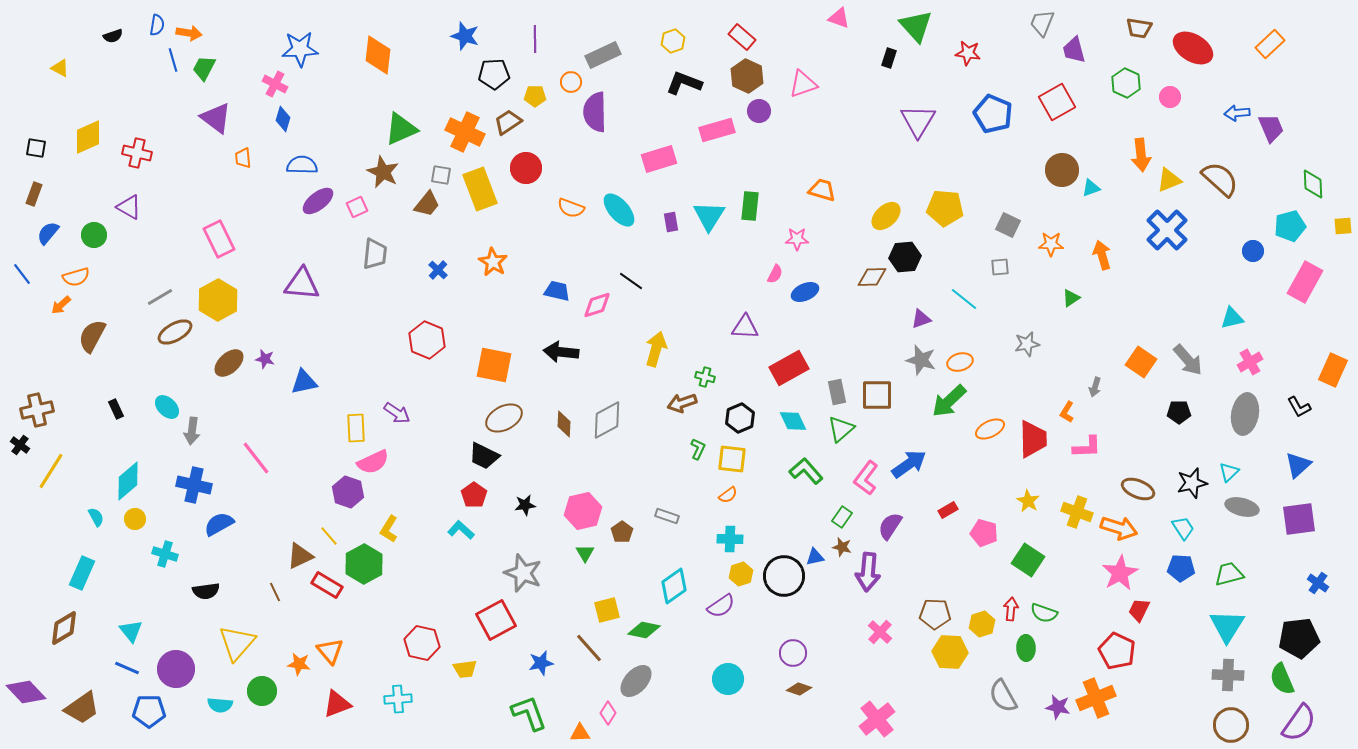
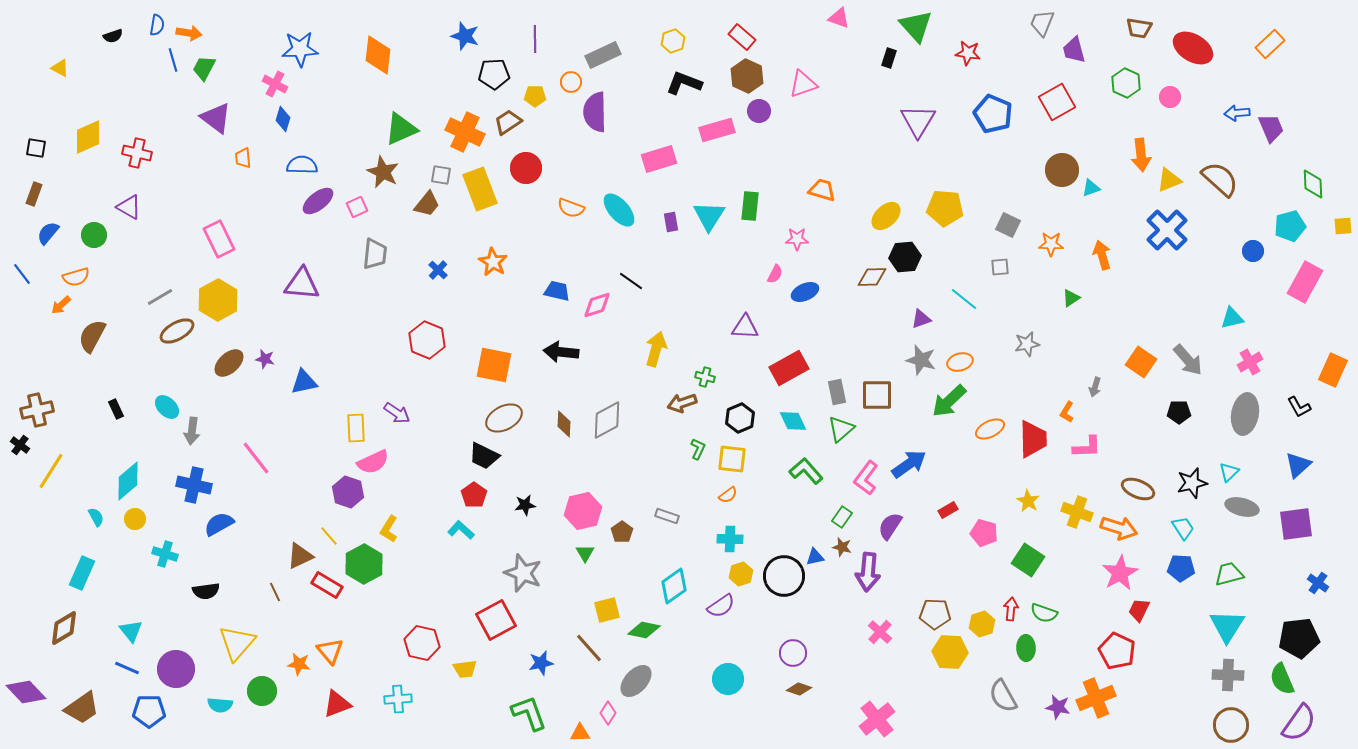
brown ellipse at (175, 332): moved 2 px right, 1 px up
purple square at (1299, 519): moved 3 px left, 5 px down
